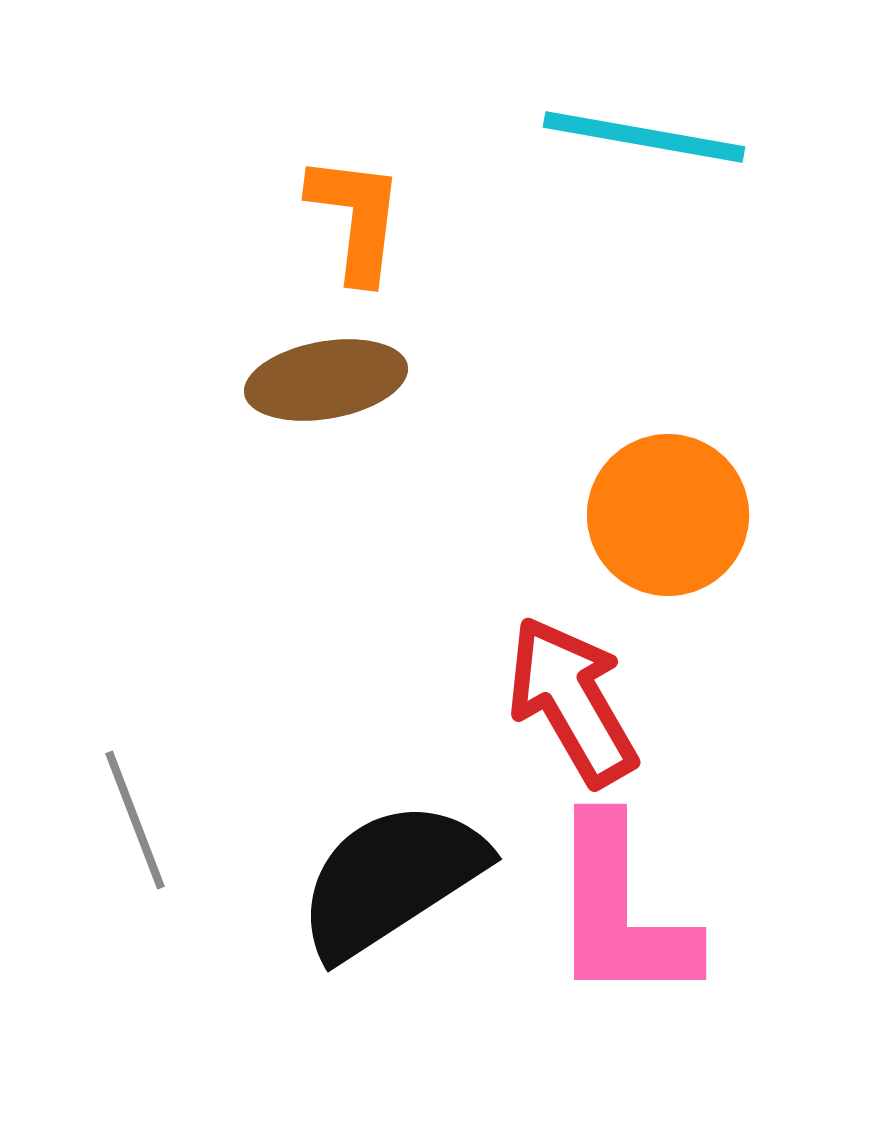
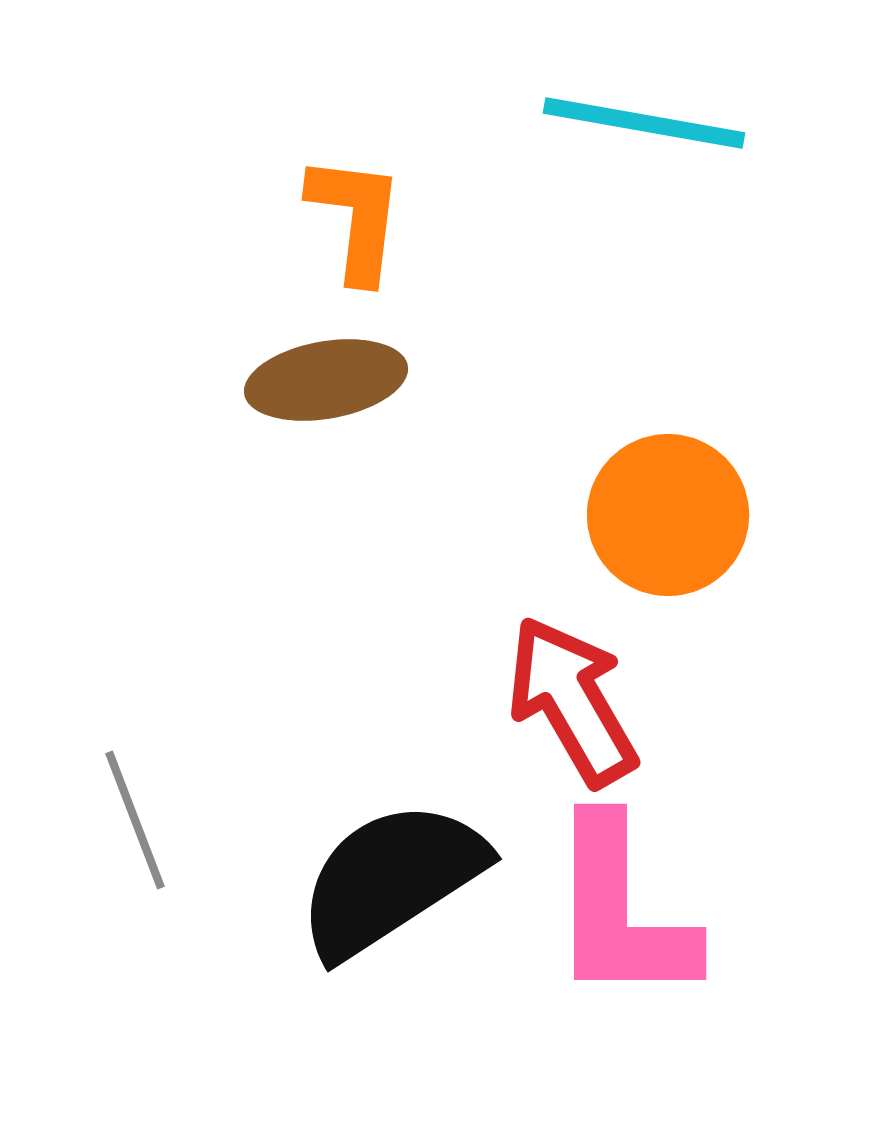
cyan line: moved 14 px up
